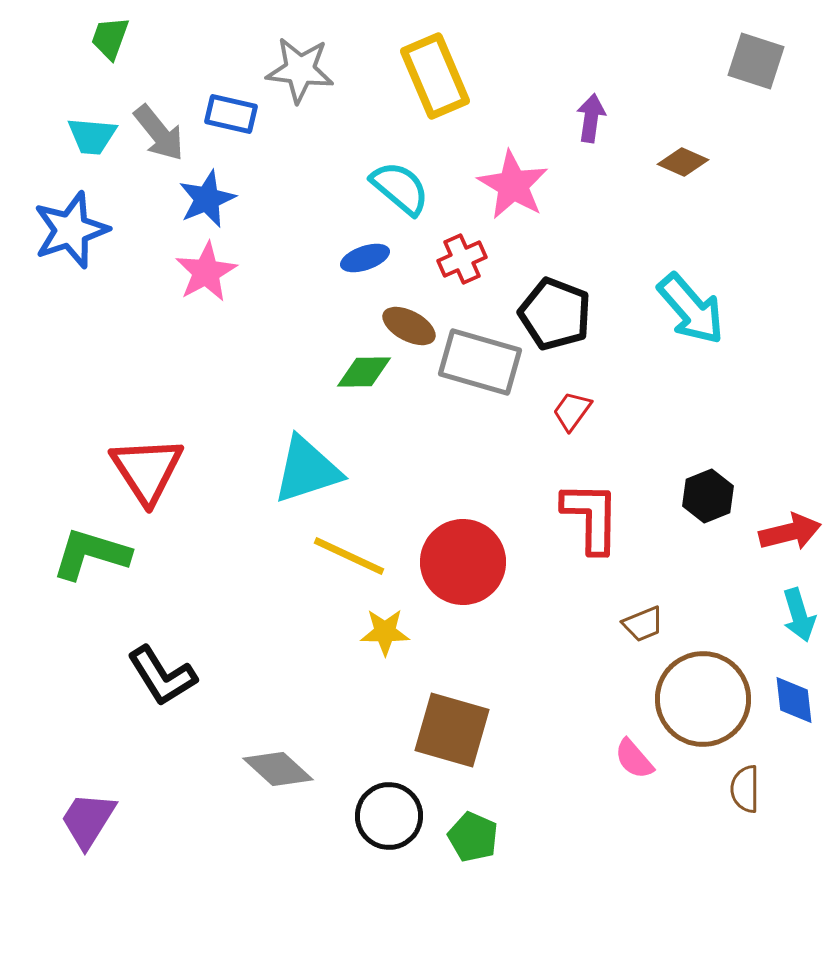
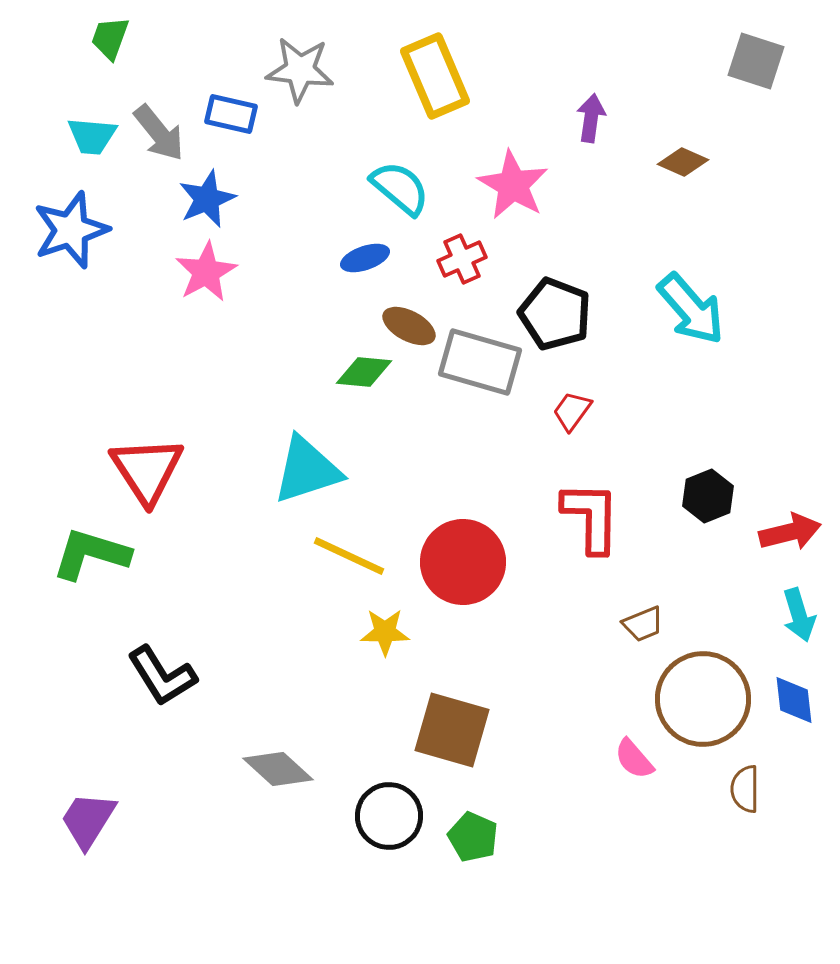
green diamond at (364, 372): rotated 6 degrees clockwise
